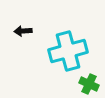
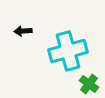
green cross: rotated 12 degrees clockwise
